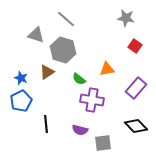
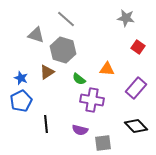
red square: moved 3 px right, 1 px down
orange triangle: rotated 14 degrees clockwise
